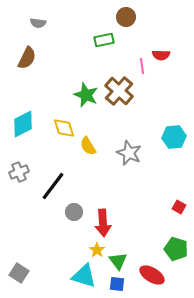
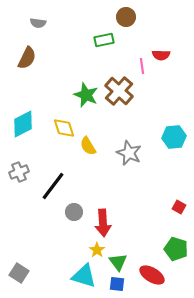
green triangle: moved 1 px down
